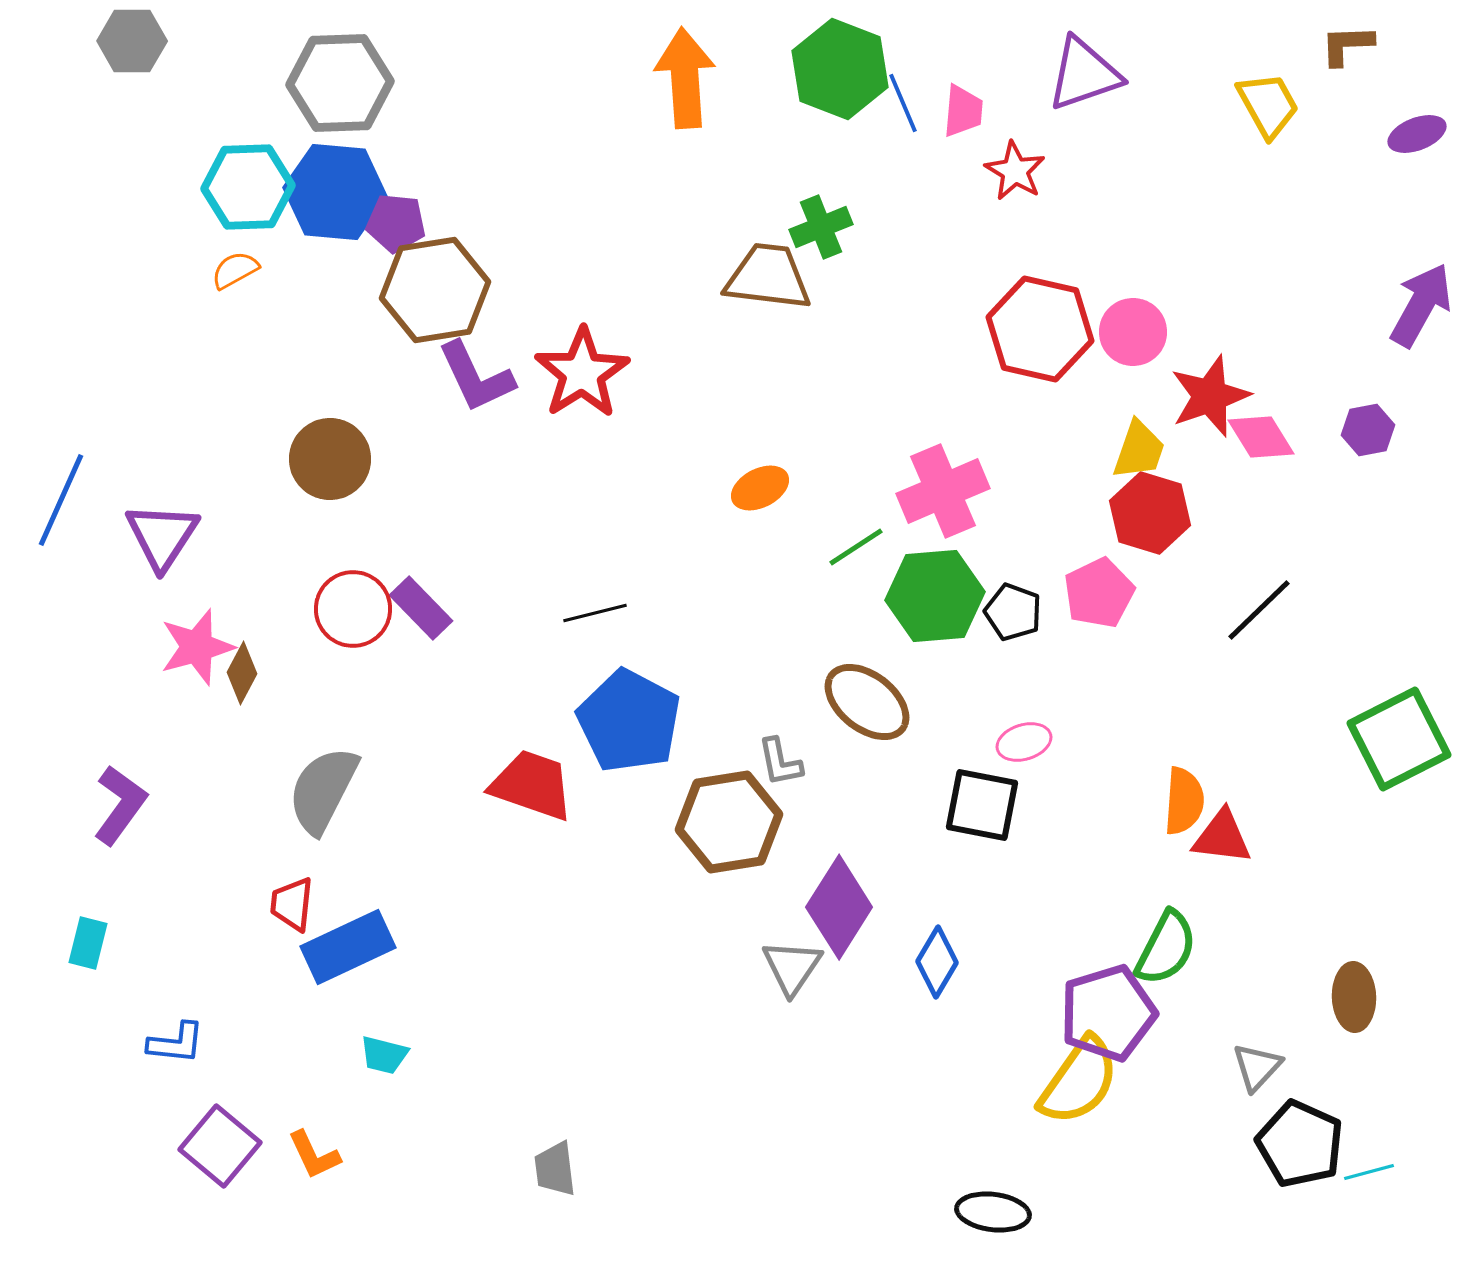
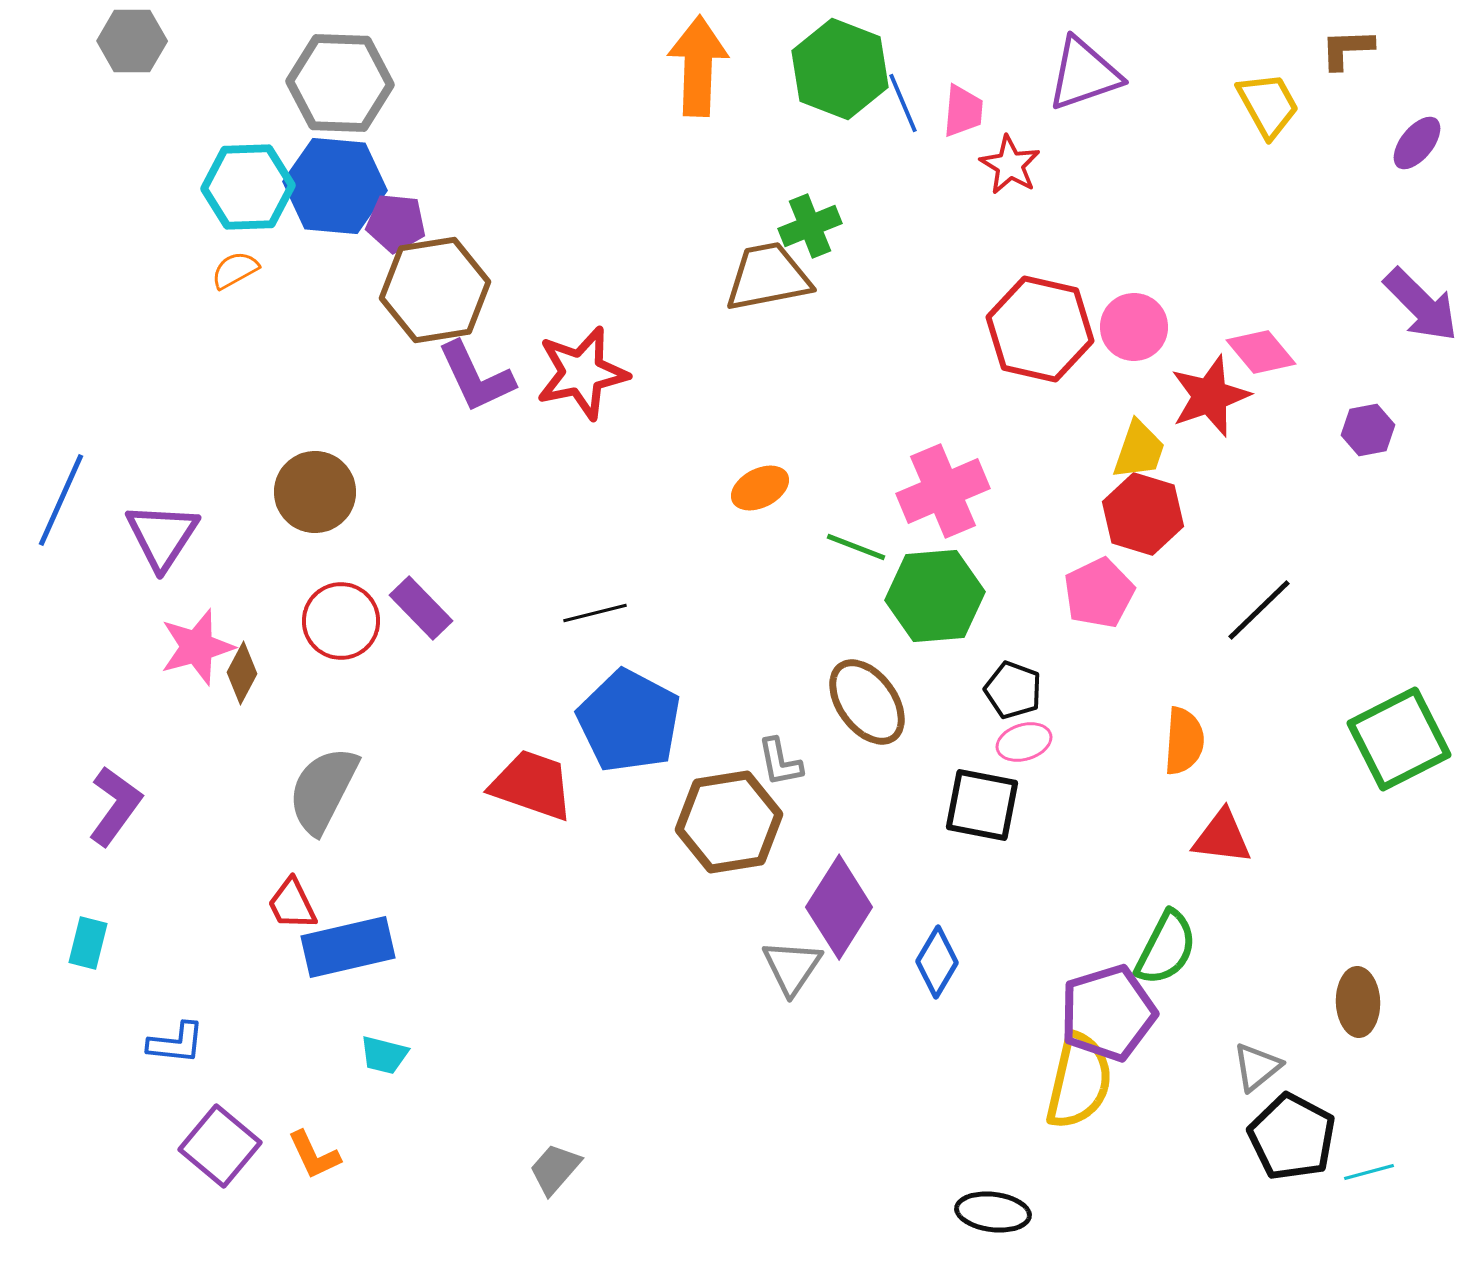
brown L-shape at (1347, 45): moved 4 px down
orange arrow at (685, 78): moved 13 px right, 12 px up; rotated 6 degrees clockwise
gray hexagon at (340, 83): rotated 4 degrees clockwise
purple ellipse at (1417, 134): moved 9 px down; rotated 30 degrees counterclockwise
red star at (1015, 171): moved 5 px left, 6 px up
blue hexagon at (335, 192): moved 6 px up
green cross at (821, 227): moved 11 px left, 1 px up
brown trapezoid at (768, 277): rotated 18 degrees counterclockwise
purple arrow at (1421, 305): rotated 106 degrees clockwise
pink circle at (1133, 332): moved 1 px right, 5 px up
red star at (582, 373): rotated 20 degrees clockwise
pink diamond at (1261, 437): moved 85 px up; rotated 8 degrees counterclockwise
brown circle at (330, 459): moved 15 px left, 33 px down
red hexagon at (1150, 513): moved 7 px left, 1 px down
green line at (856, 547): rotated 54 degrees clockwise
red circle at (353, 609): moved 12 px left, 12 px down
black pentagon at (1013, 612): moved 78 px down
brown ellipse at (867, 702): rotated 16 degrees clockwise
orange semicircle at (1184, 801): moved 60 px up
purple L-shape at (120, 805): moved 5 px left, 1 px down
red trapezoid at (292, 904): rotated 32 degrees counterclockwise
blue rectangle at (348, 947): rotated 12 degrees clockwise
brown ellipse at (1354, 997): moved 4 px right, 5 px down
gray triangle at (1257, 1067): rotated 8 degrees clockwise
yellow semicircle at (1079, 1081): rotated 22 degrees counterclockwise
black pentagon at (1300, 1144): moved 8 px left, 7 px up; rotated 4 degrees clockwise
gray trapezoid at (555, 1169): rotated 48 degrees clockwise
